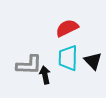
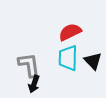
red semicircle: moved 3 px right, 4 px down
gray L-shape: rotated 100 degrees counterclockwise
black arrow: moved 11 px left, 9 px down; rotated 150 degrees counterclockwise
